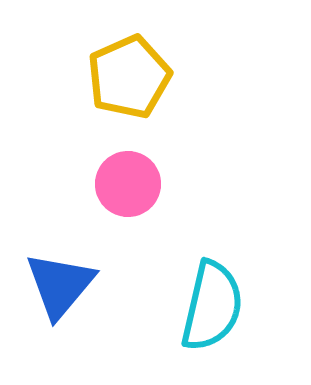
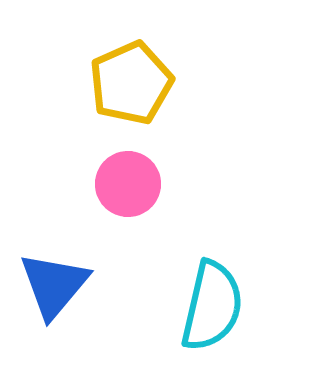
yellow pentagon: moved 2 px right, 6 px down
blue triangle: moved 6 px left
